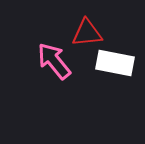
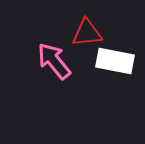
white rectangle: moved 2 px up
